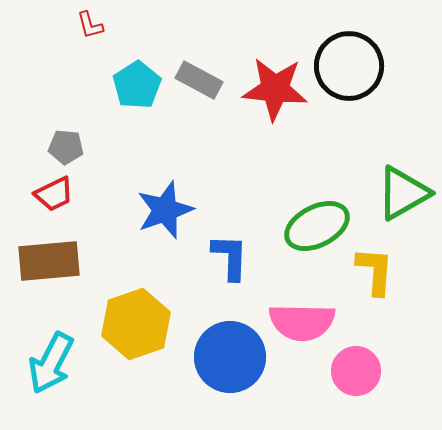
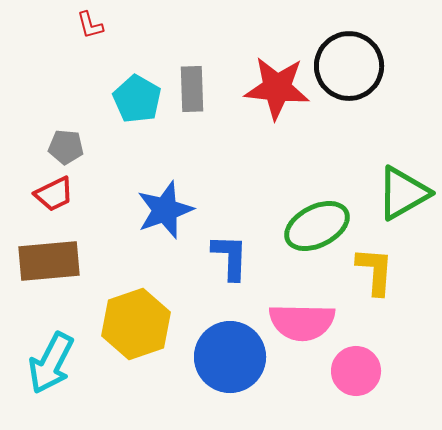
gray rectangle: moved 7 px left, 9 px down; rotated 60 degrees clockwise
cyan pentagon: moved 14 px down; rotated 9 degrees counterclockwise
red star: moved 2 px right, 1 px up
